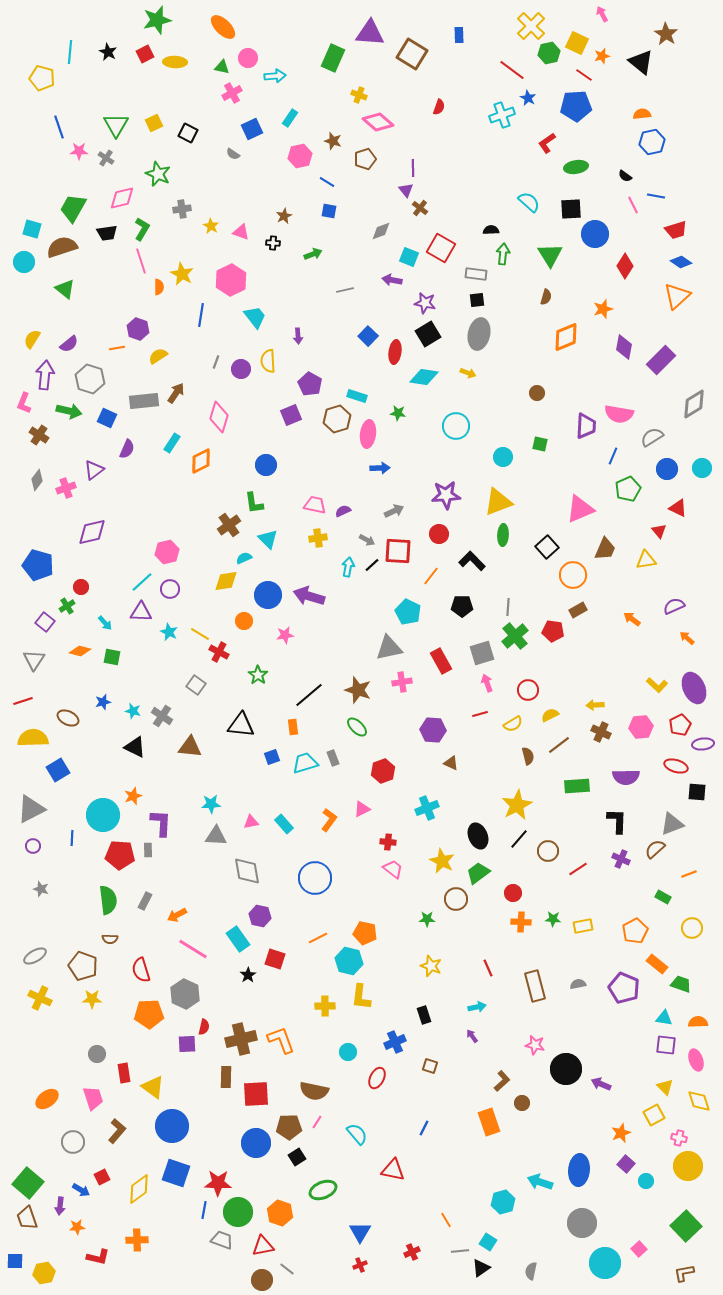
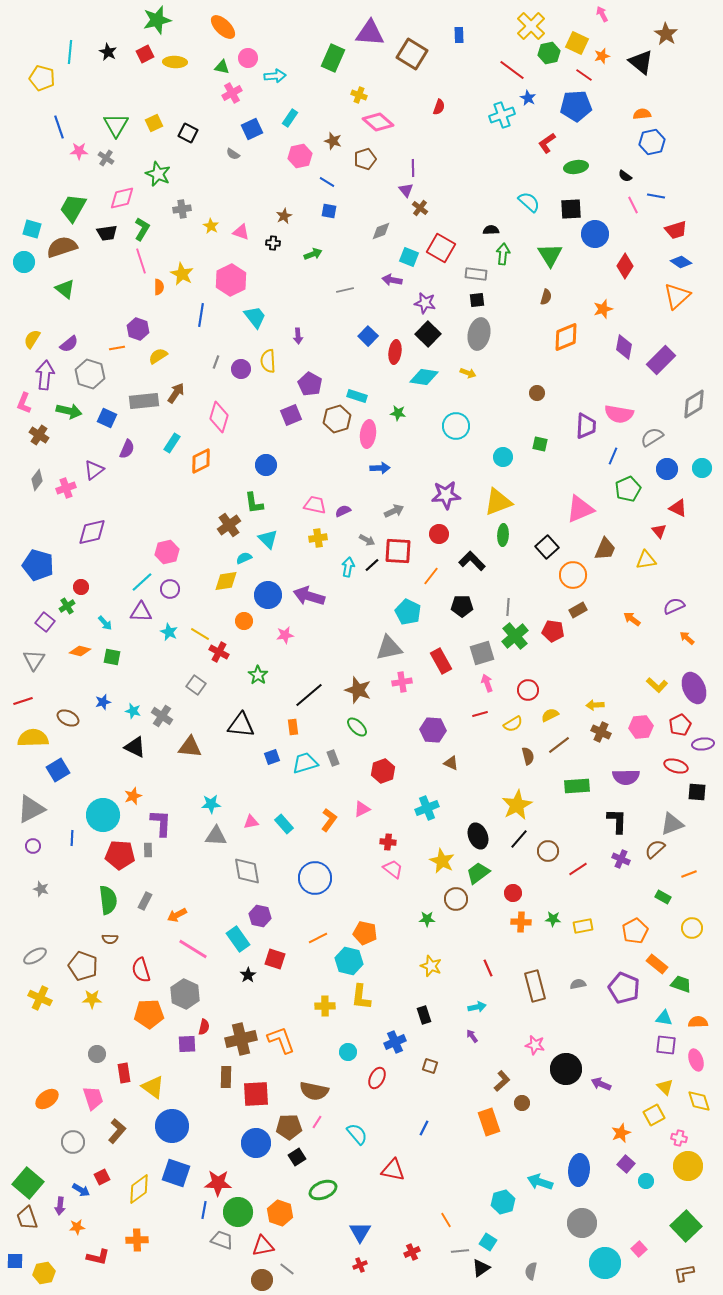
black square at (428, 334): rotated 15 degrees counterclockwise
gray hexagon at (90, 379): moved 5 px up
